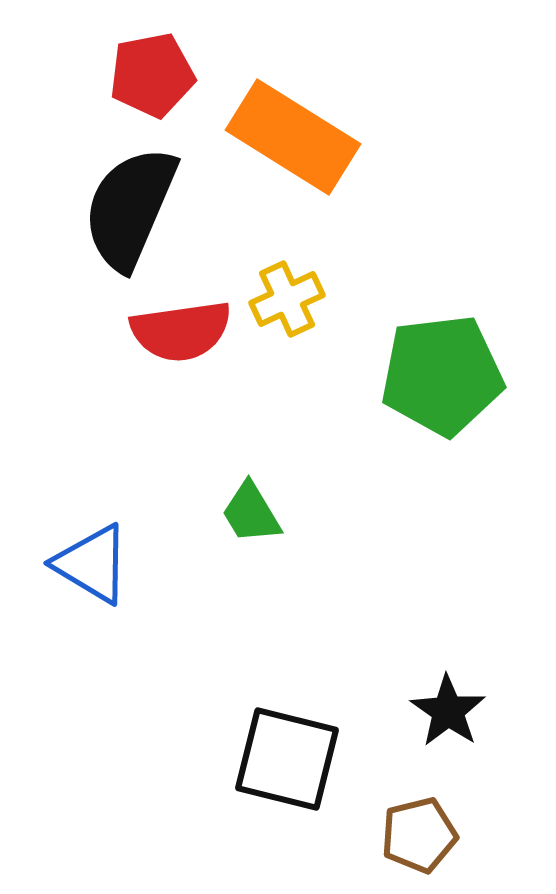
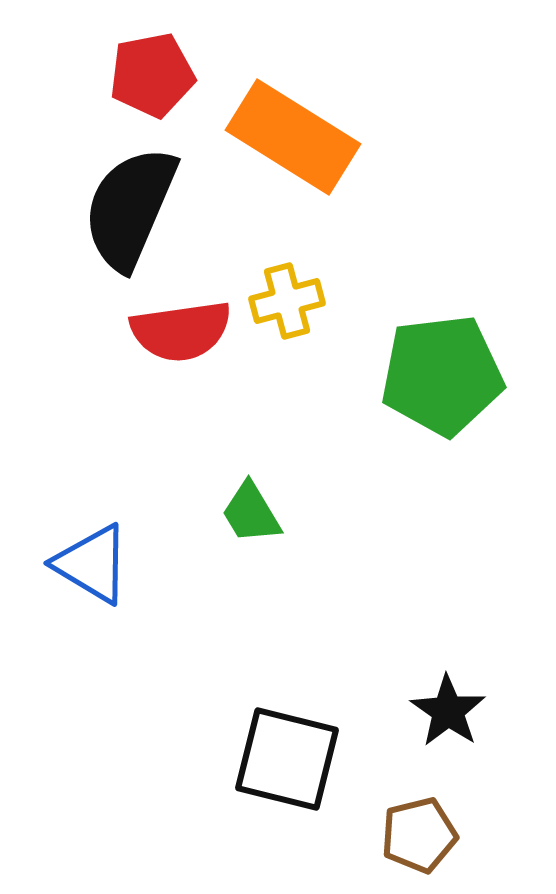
yellow cross: moved 2 px down; rotated 10 degrees clockwise
